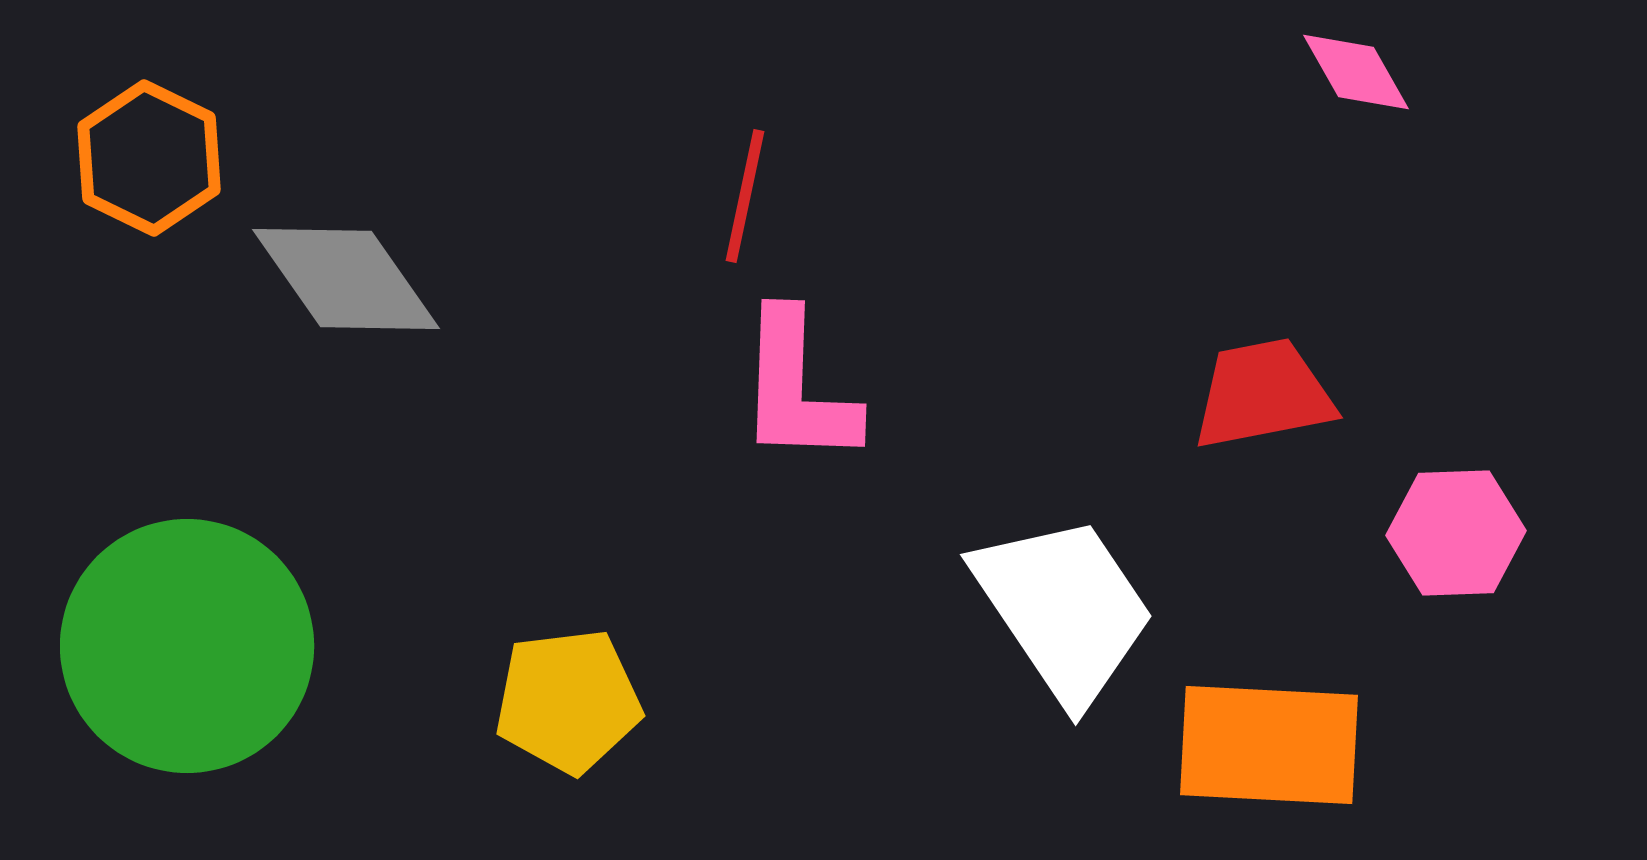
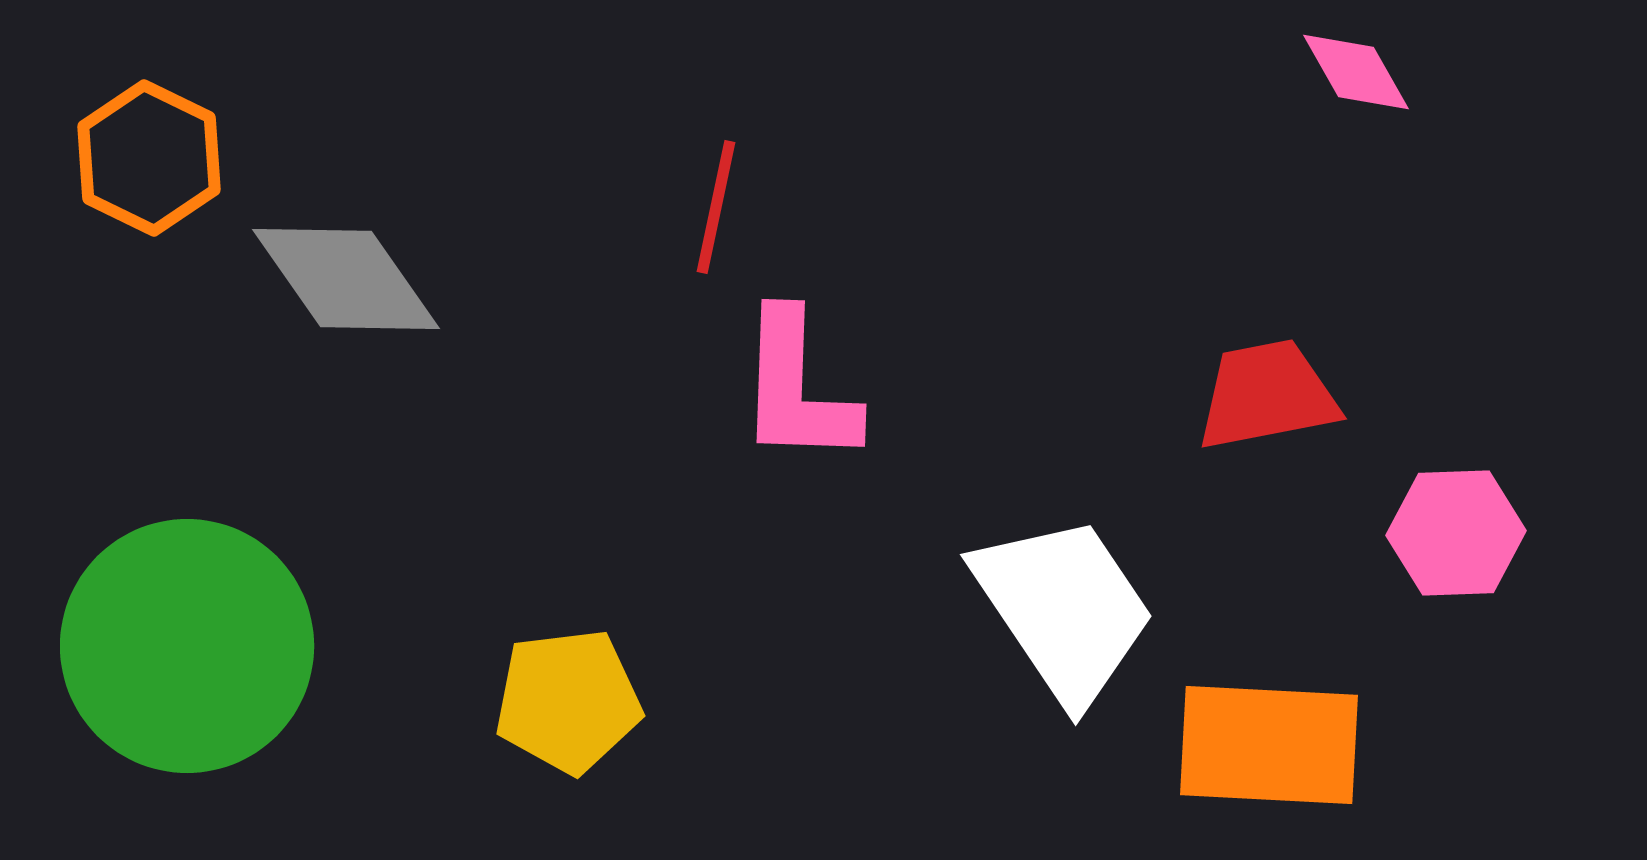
red line: moved 29 px left, 11 px down
red trapezoid: moved 4 px right, 1 px down
